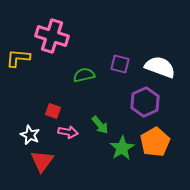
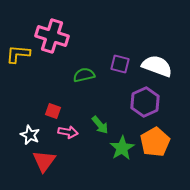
yellow L-shape: moved 4 px up
white semicircle: moved 3 px left, 1 px up
red triangle: moved 2 px right
